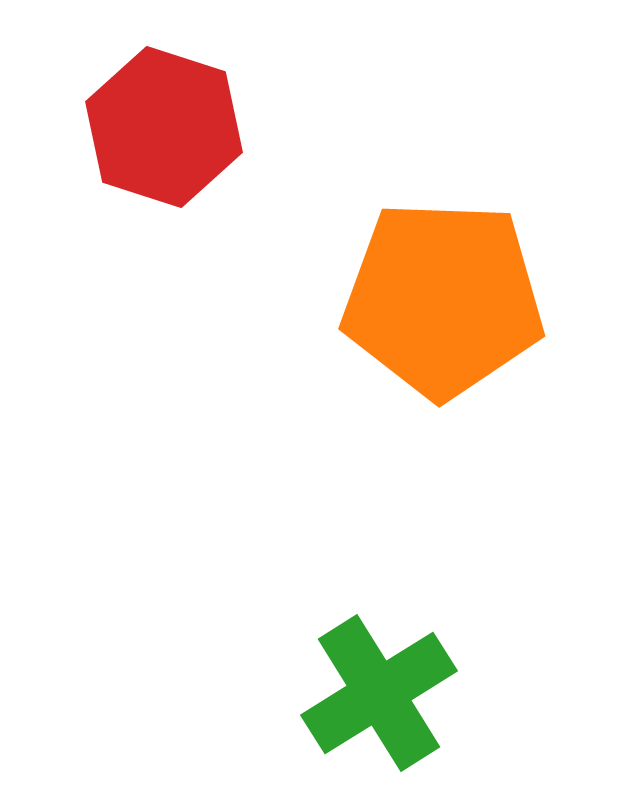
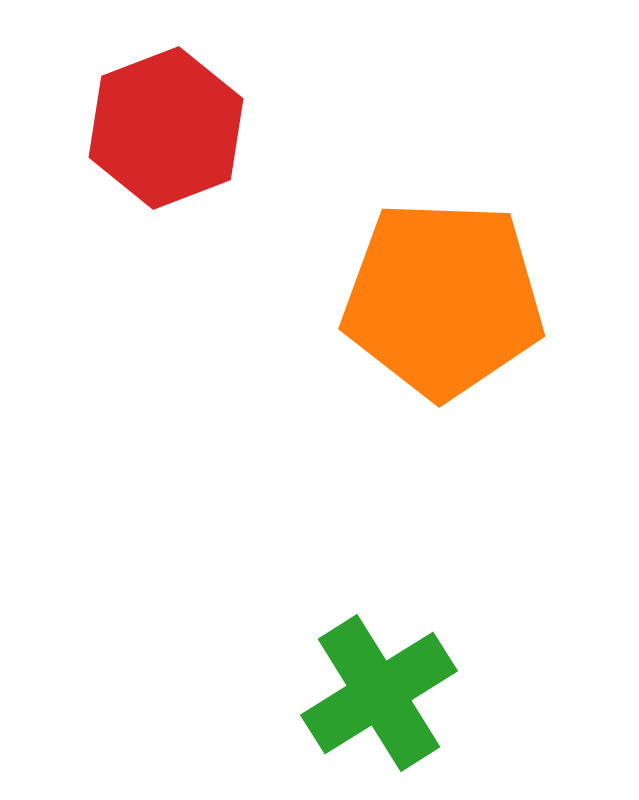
red hexagon: moved 2 px right, 1 px down; rotated 21 degrees clockwise
